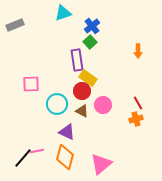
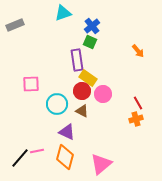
green square: rotated 24 degrees counterclockwise
orange arrow: rotated 40 degrees counterclockwise
pink circle: moved 11 px up
black line: moved 3 px left
